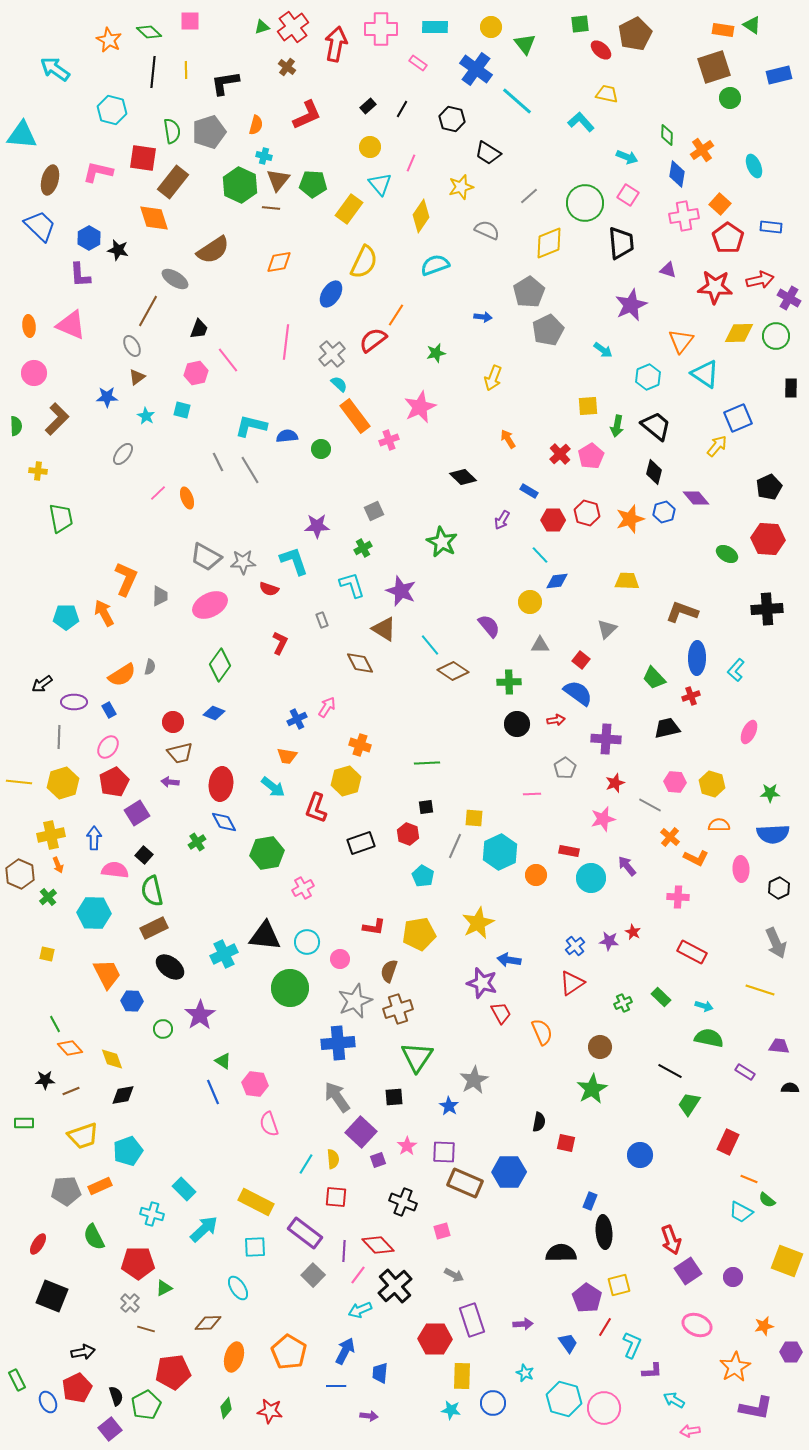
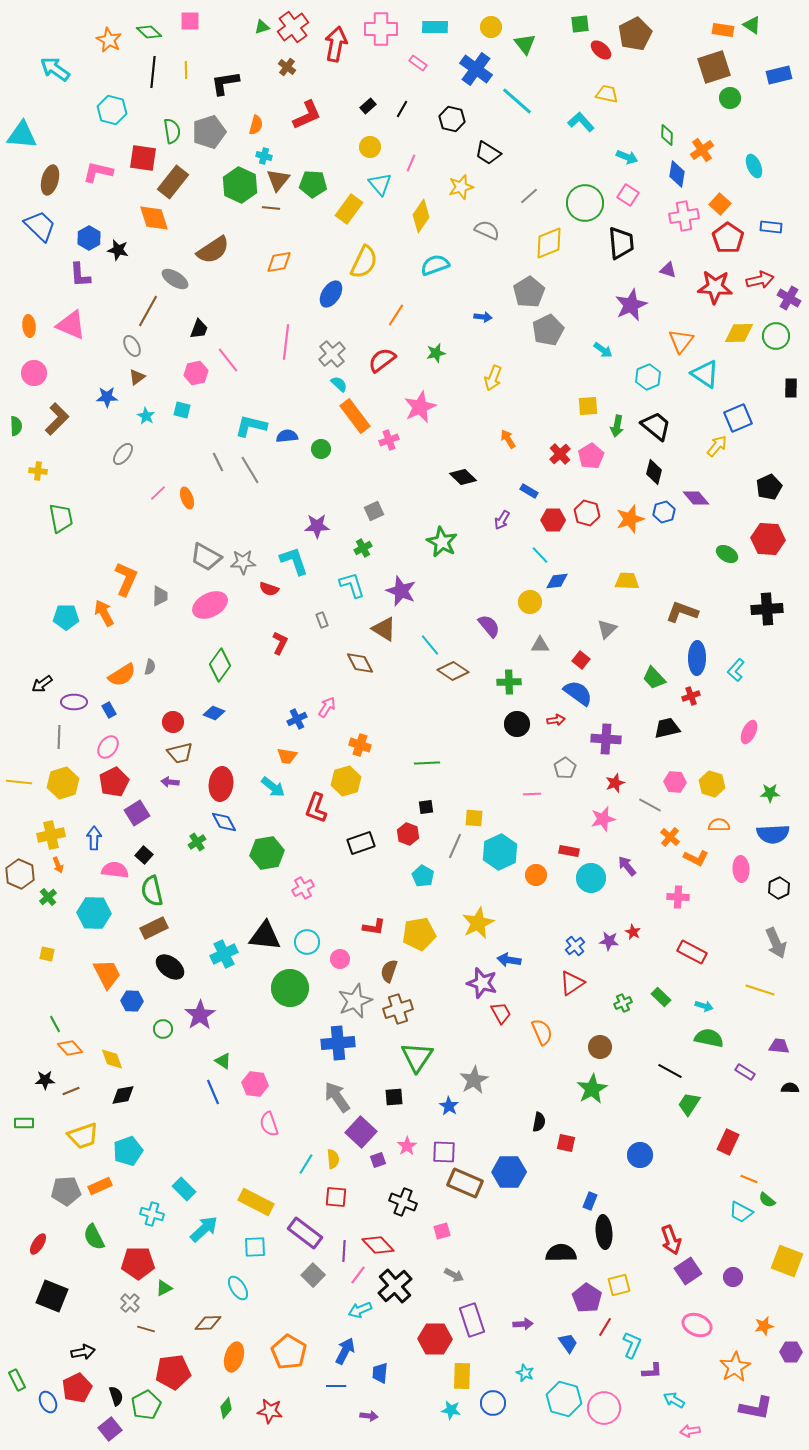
red semicircle at (373, 340): moved 9 px right, 20 px down
